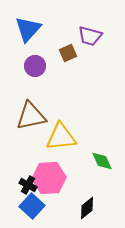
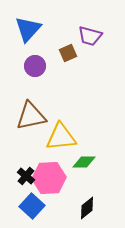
green diamond: moved 18 px left, 1 px down; rotated 65 degrees counterclockwise
black cross: moved 2 px left, 9 px up; rotated 12 degrees clockwise
